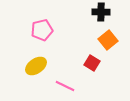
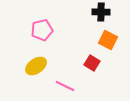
orange square: rotated 24 degrees counterclockwise
